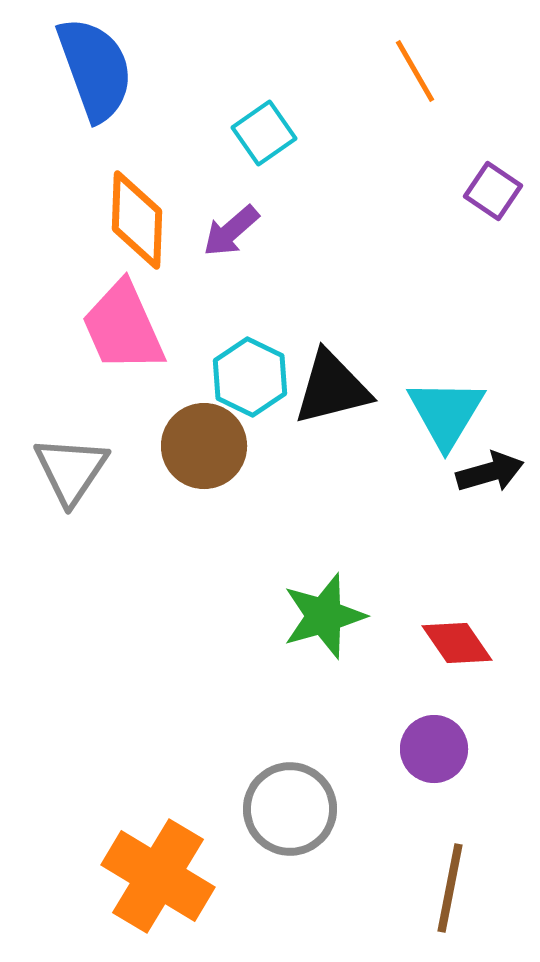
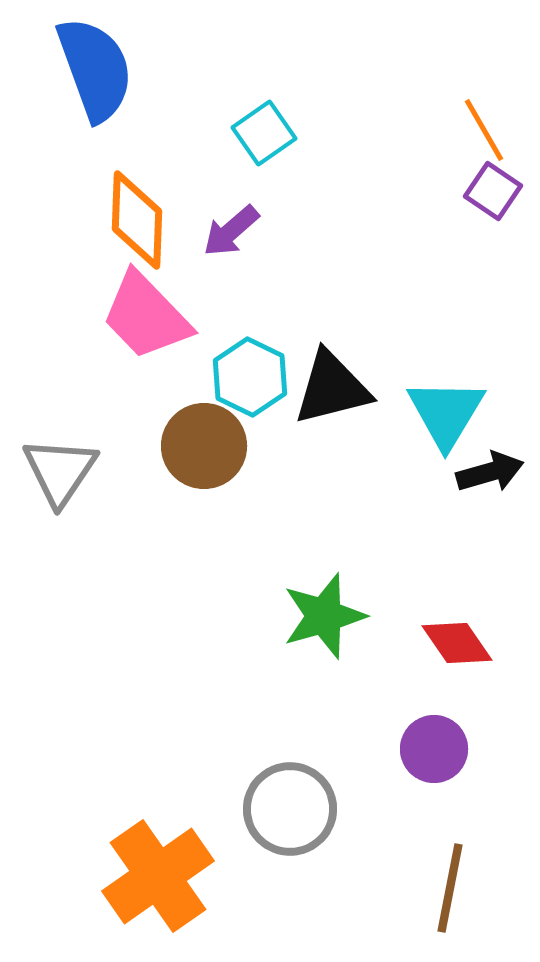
orange line: moved 69 px right, 59 px down
pink trapezoid: moved 23 px right, 11 px up; rotated 20 degrees counterclockwise
gray triangle: moved 11 px left, 1 px down
orange cross: rotated 24 degrees clockwise
